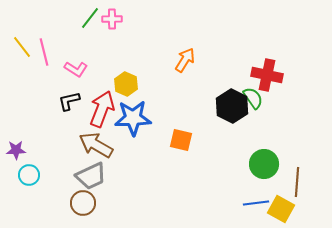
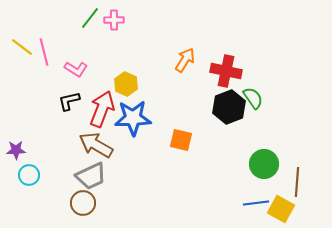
pink cross: moved 2 px right, 1 px down
yellow line: rotated 15 degrees counterclockwise
red cross: moved 41 px left, 4 px up
black hexagon: moved 3 px left, 1 px down; rotated 12 degrees clockwise
